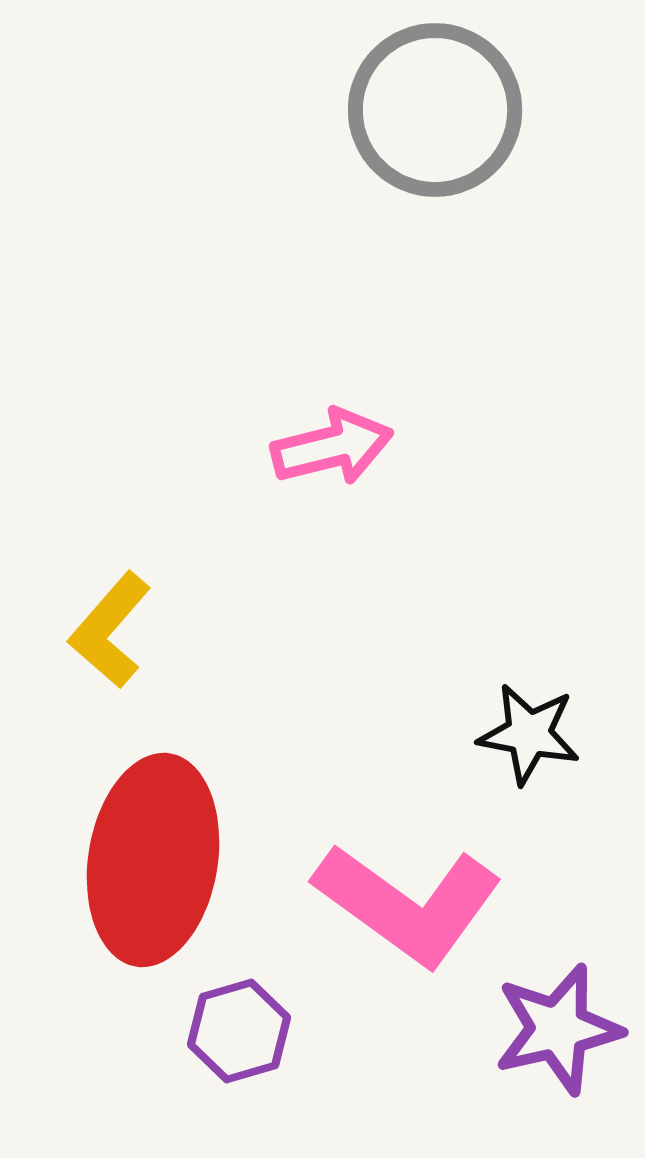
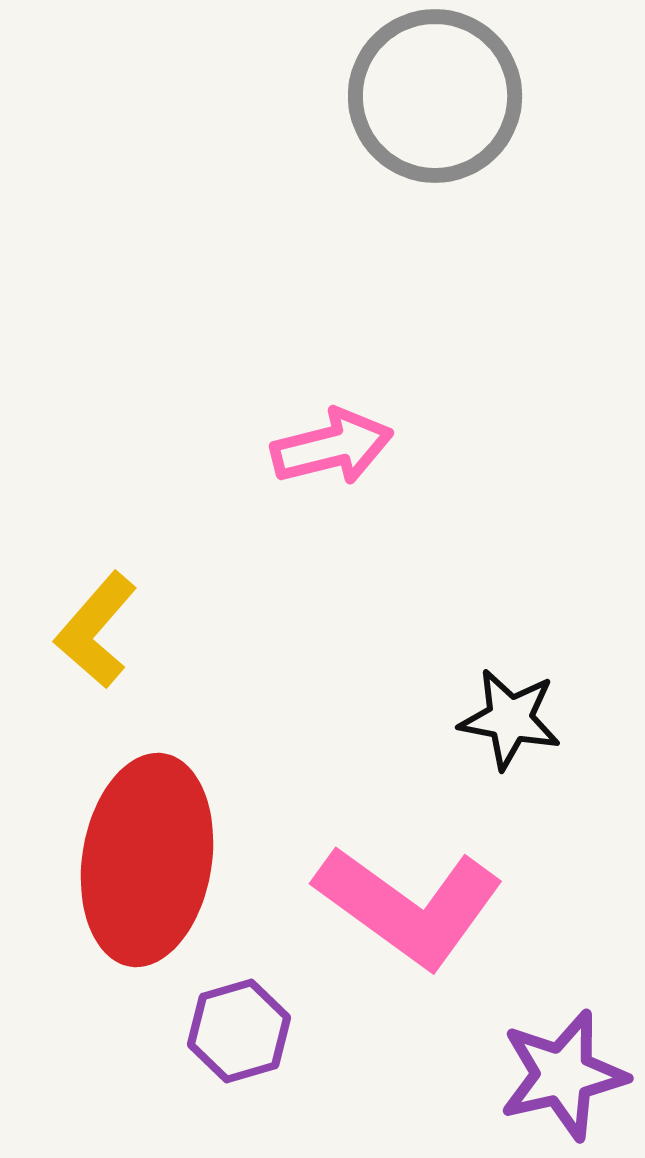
gray circle: moved 14 px up
yellow L-shape: moved 14 px left
black star: moved 19 px left, 15 px up
red ellipse: moved 6 px left
pink L-shape: moved 1 px right, 2 px down
purple star: moved 5 px right, 46 px down
